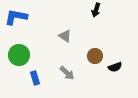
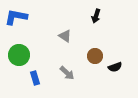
black arrow: moved 6 px down
